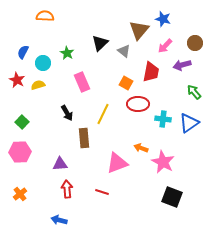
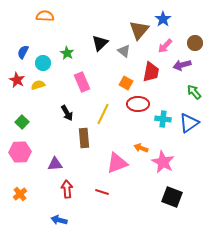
blue star: rotated 21 degrees clockwise
purple triangle: moved 5 px left
